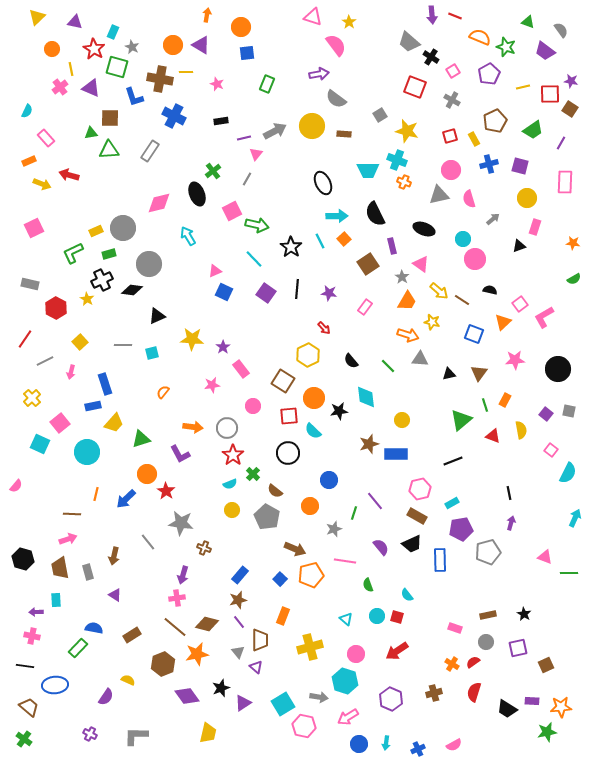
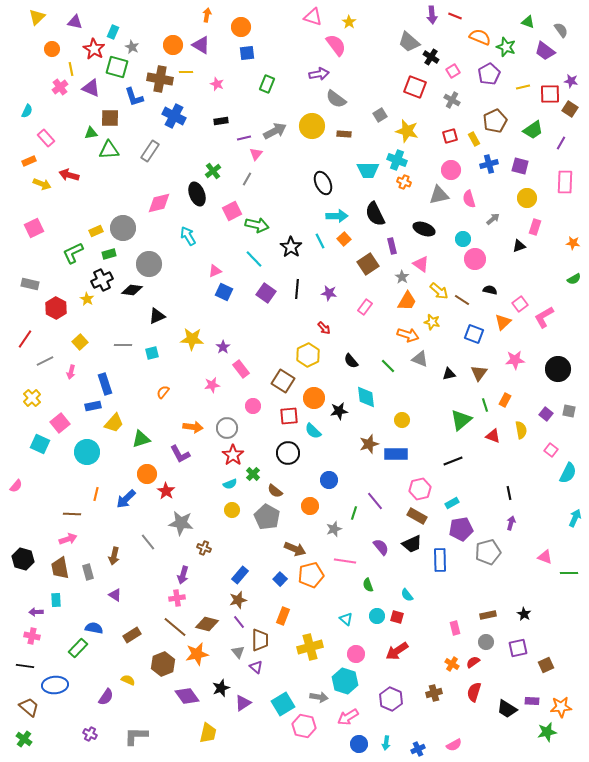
gray triangle at (420, 359): rotated 18 degrees clockwise
pink rectangle at (455, 628): rotated 56 degrees clockwise
